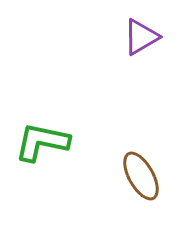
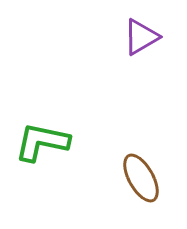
brown ellipse: moved 2 px down
